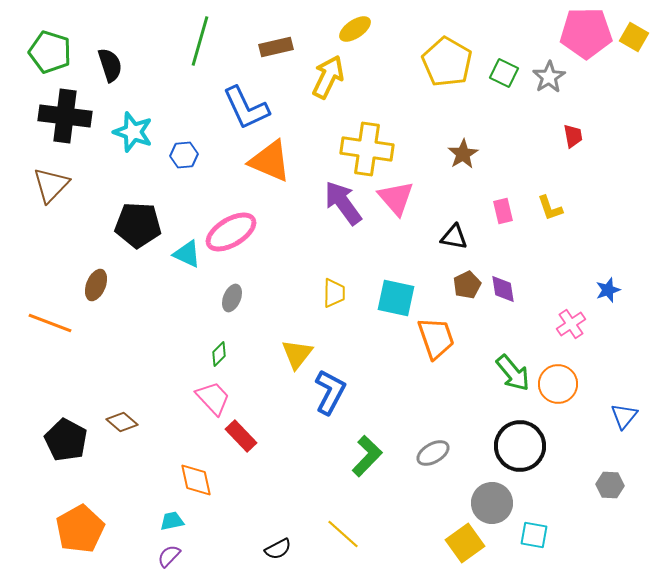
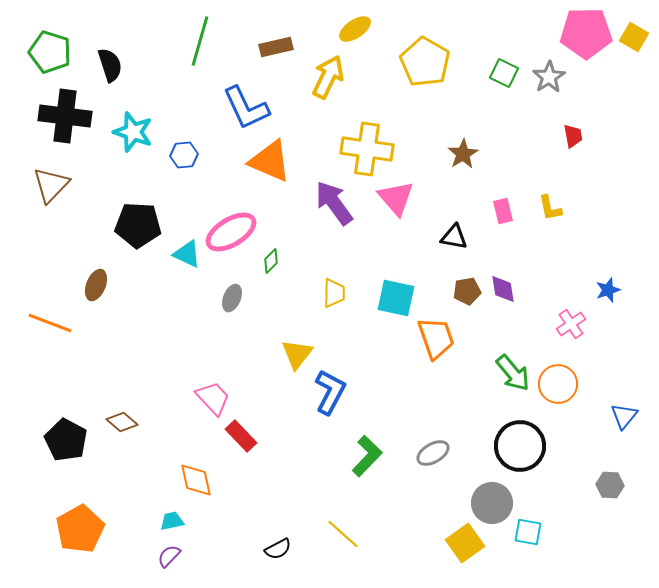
yellow pentagon at (447, 62): moved 22 px left
purple arrow at (343, 203): moved 9 px left
yellow L-shape at (550, 208): rotated 8 degrees clockwise
brown pentagon at (467, 285): moved 6 px down; rotated 16 degrees clockwise
green diamond at (219, 354): moved 52 px right, 93 px up
cyan square at (534, 535): moved 6 px left, 3 px up
